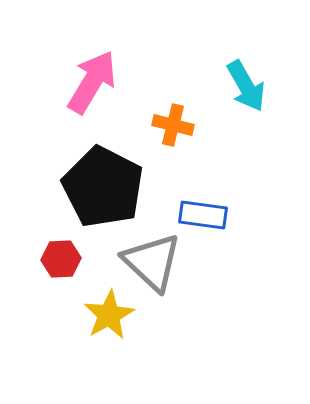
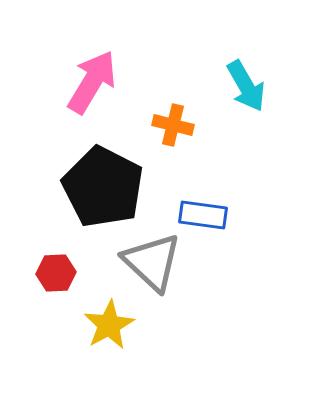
red hexagon: moved 5 px left, 14 px down
yellow star: moved 10 px down
